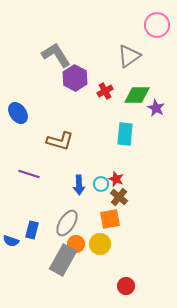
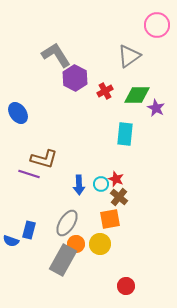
brown L-shape: moved 16 px left, 18 px down
blue rectangle: moved 3 px left
